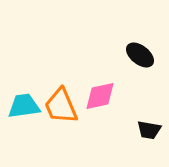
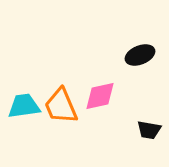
black ellipse: rotated 60 degrees counterclockwise
